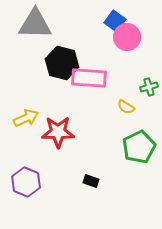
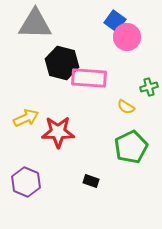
green pentagon: moved 8 px left
